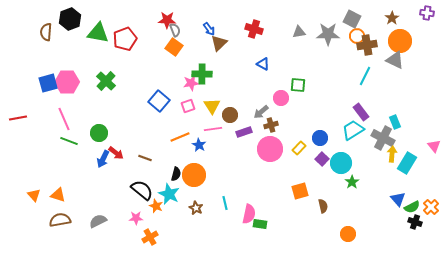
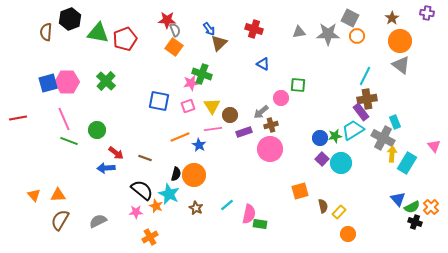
gray square at (352, 19): moved 2 px left, 1 px up
brown cross at (367, 45): moved 54 px down
gray triangle at (395, 60): moved 6 px right, 5 px down; rotated 12 degrees clockwise
green cross at (202, 74): rotated 18 degrees clockwise
blue square at (159, 101): rotated 30 degrees counterclockwise
green circle at (99, 133): moved 2 px left, 3 px up
yellow rectangle at (299, 148): moved 40 px right, 64 px down
blue arrow at (103, 159): moved 3 px right, 9 px down; rotated 60 degrees clockwise
green star at (352, 182): moved 17 px left, 46 px up; rotated 24 degrees clockwise
orange triangle at (58, 195): rotated 21 degrees counterclockwise
cyan line at (225, 203): moved 2 px right, 2 px down; rotated 64 degrees clockwise
pink star at (136, 218): moved 6 px up
brown semicircle at (60, 220): rotated 50 degrees counterclockwise
